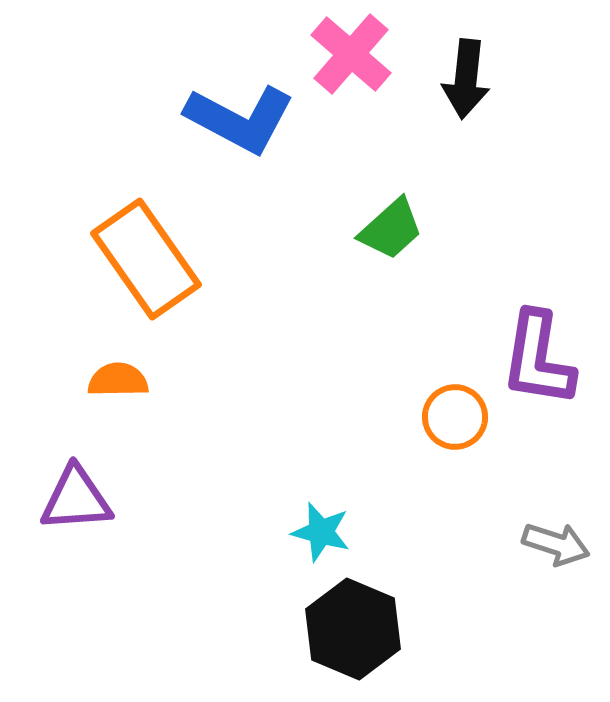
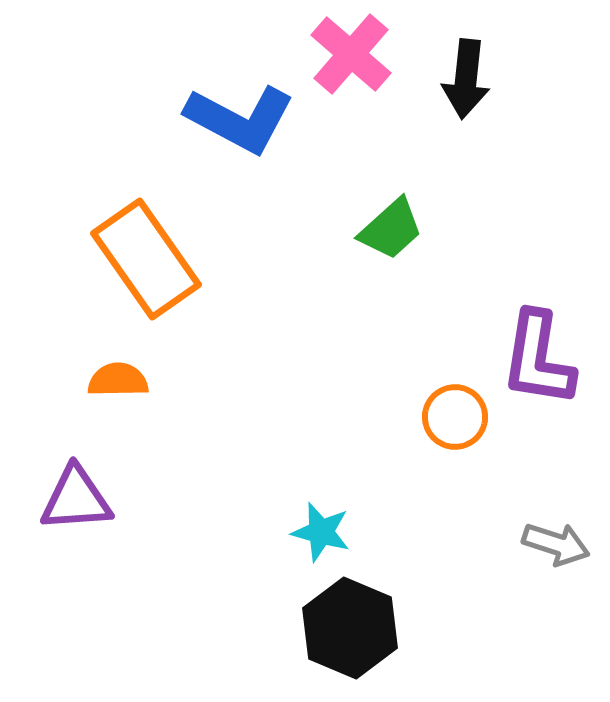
black hexagon: moved 3 px left, 1 px up
